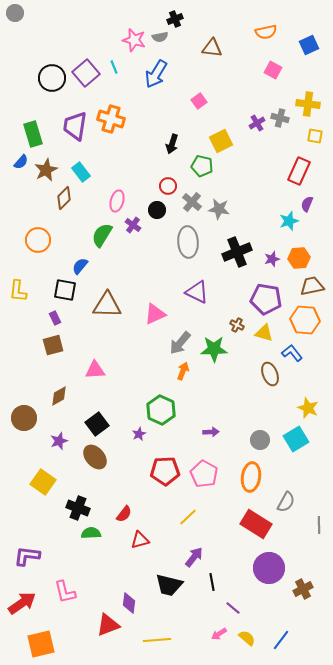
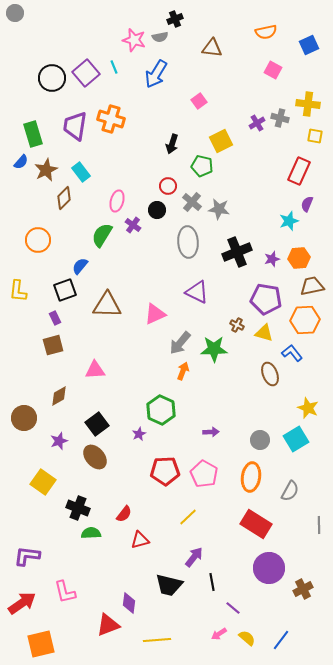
black square at (65, 290): rotated 30 degrees counterclockwise
orange hexagon at (305, 320): rotated 8 degrees counterclockwise
gray semicircle at (286, 502): moved 4 px right, 11 px up
